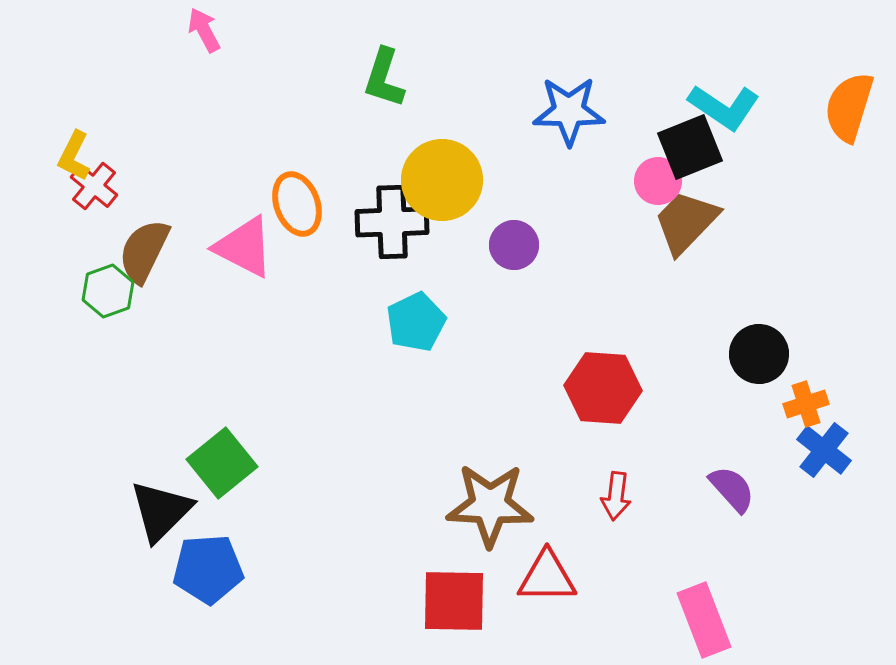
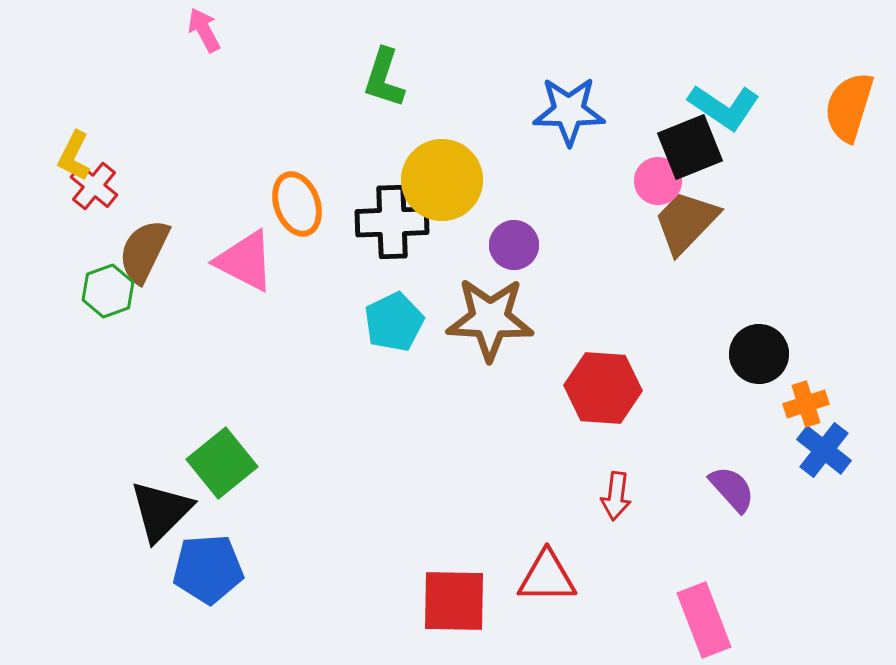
pink triangle: moved 1 px right, 14 px down
cyan pentagon: moved 22 px left
brown star: moved 186 px up
